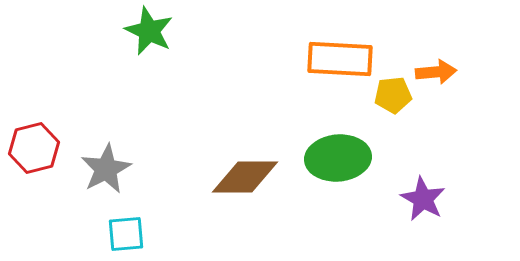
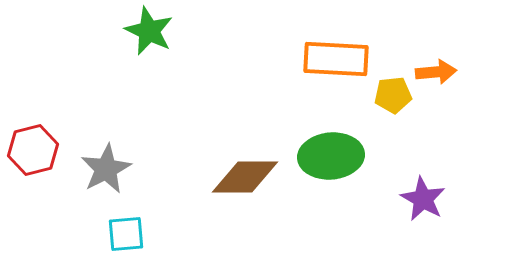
orange rectangle: moved 4 px left
red hexagon: moved 1 px left, 2 px down
green ellipse: moved 7 px left, 2 px up
